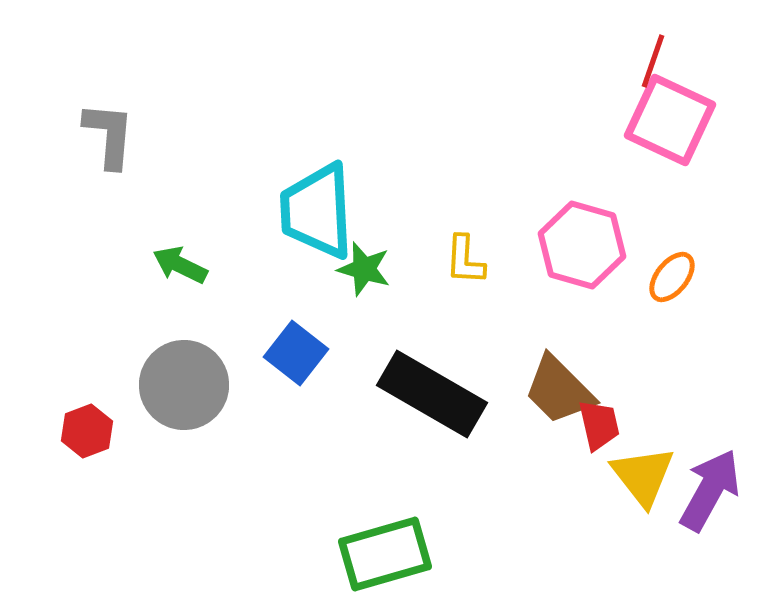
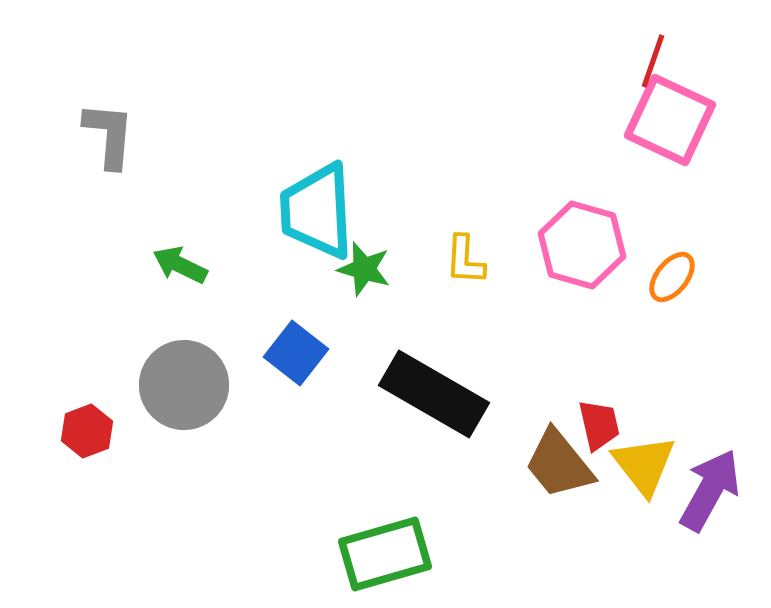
brown trapezoid: moved 74 px down; rotated 6 degrees clockwise
black rectangle: moved 2 px right
yellow triangle: moved 1 px right, 11 px up
